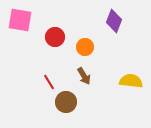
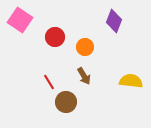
pink square: rotated 25 degrees clockwise
